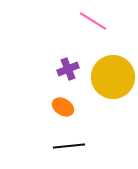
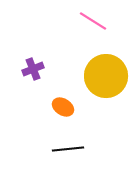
purple cross: moved 35 px left
yellow circle: moved 7 px left, 1 px up
black line: moved 1 px left, 3 px down
